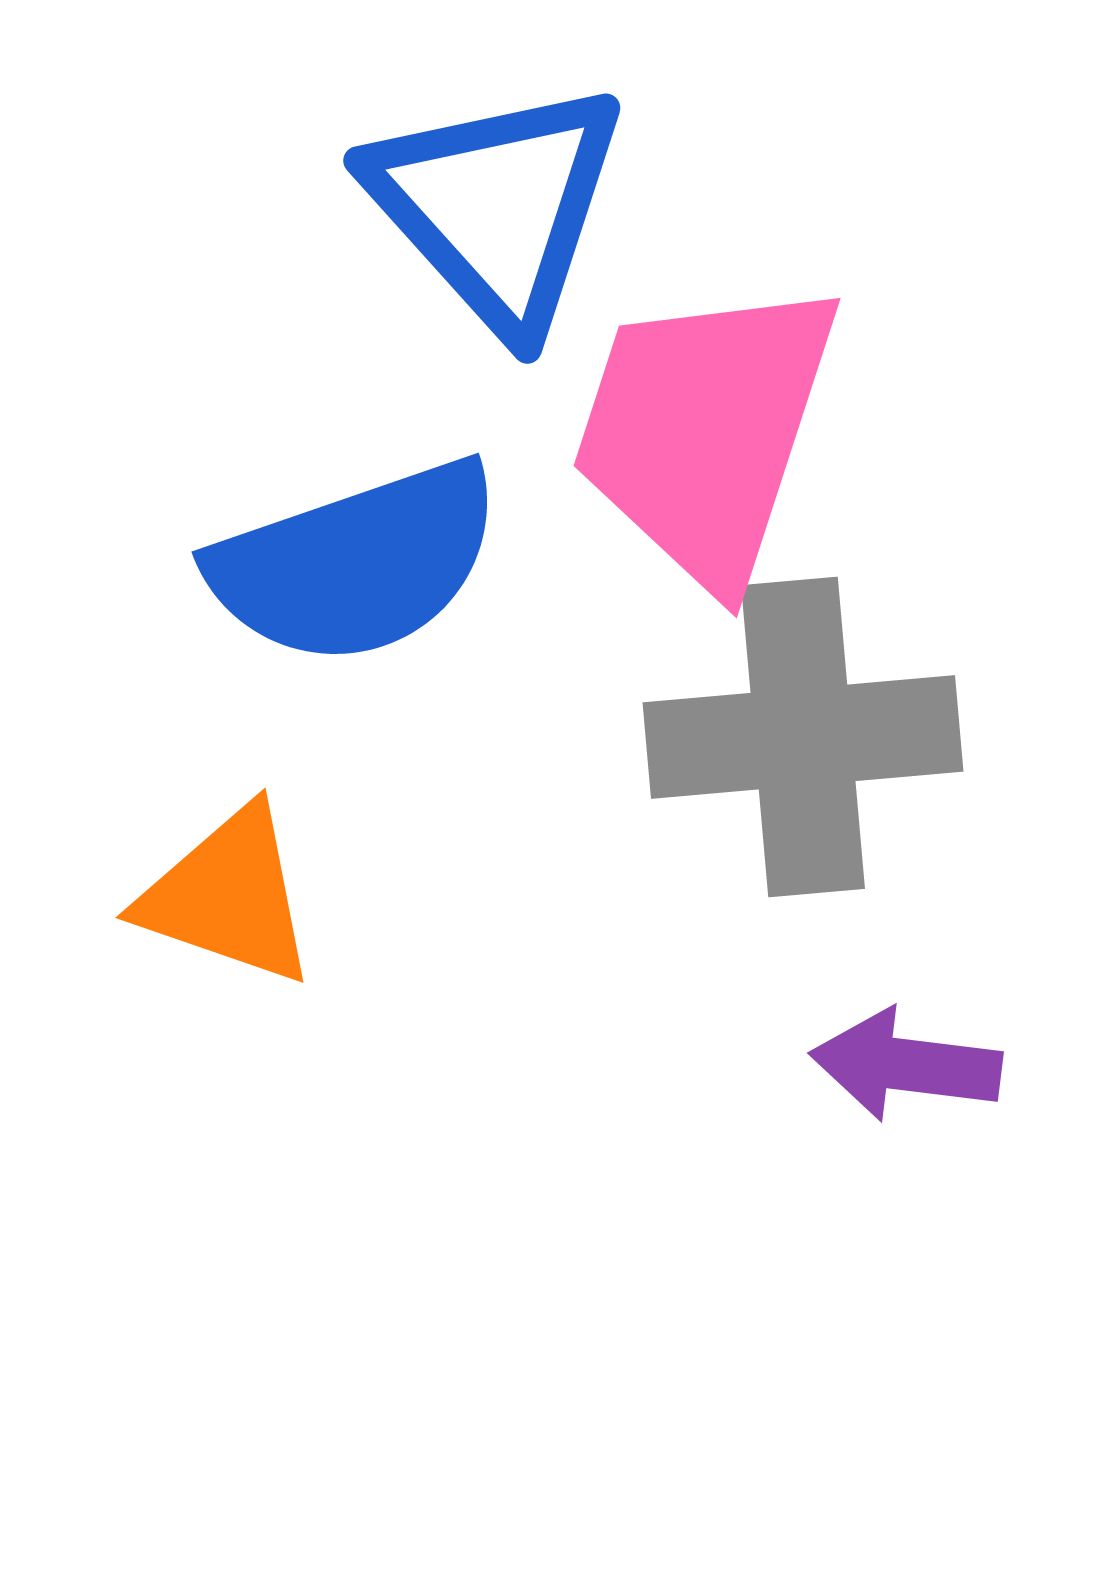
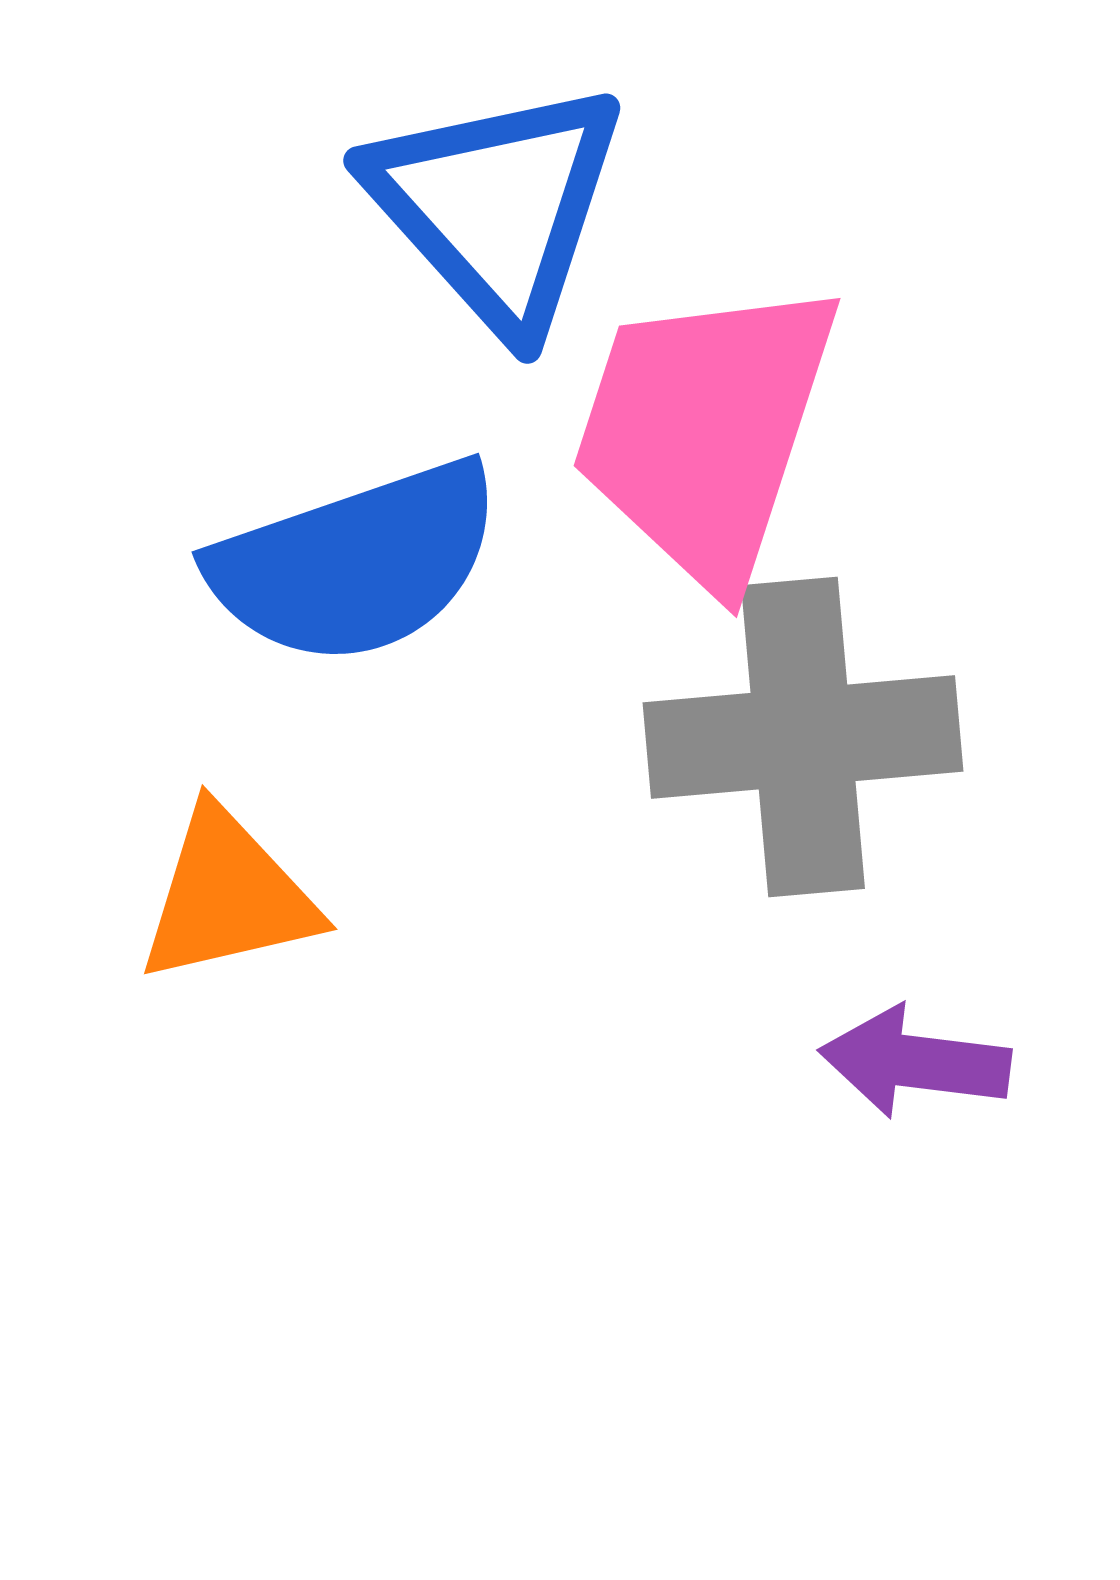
orange triangle: rotated 32 degrees counterclockwise
purple arrow: moved 9 px right, 3 px up
